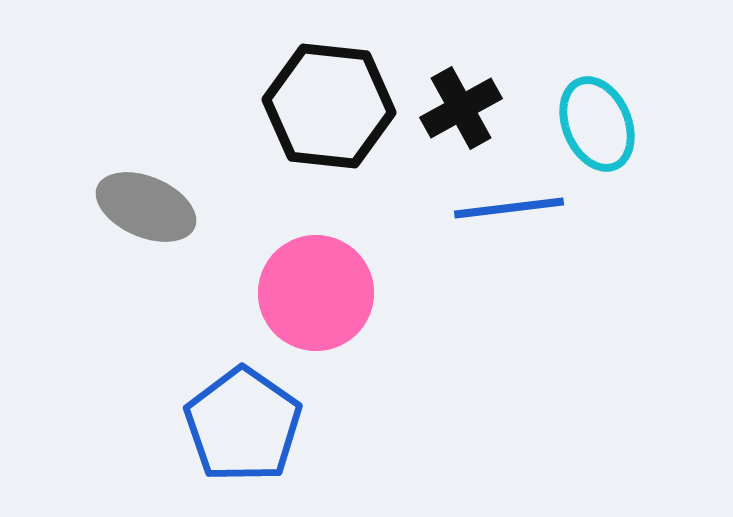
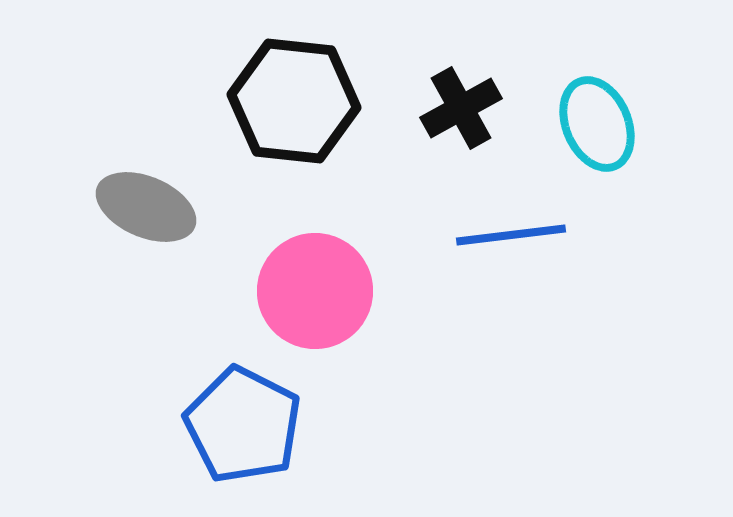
black hexagon: moved 35 px left, 5 px up
blue line: moved 2 px right, 27 px down
pink circle: moved 1 px left, 2 px up
blue pentagon: rotated 8 degrees counterclockwise
